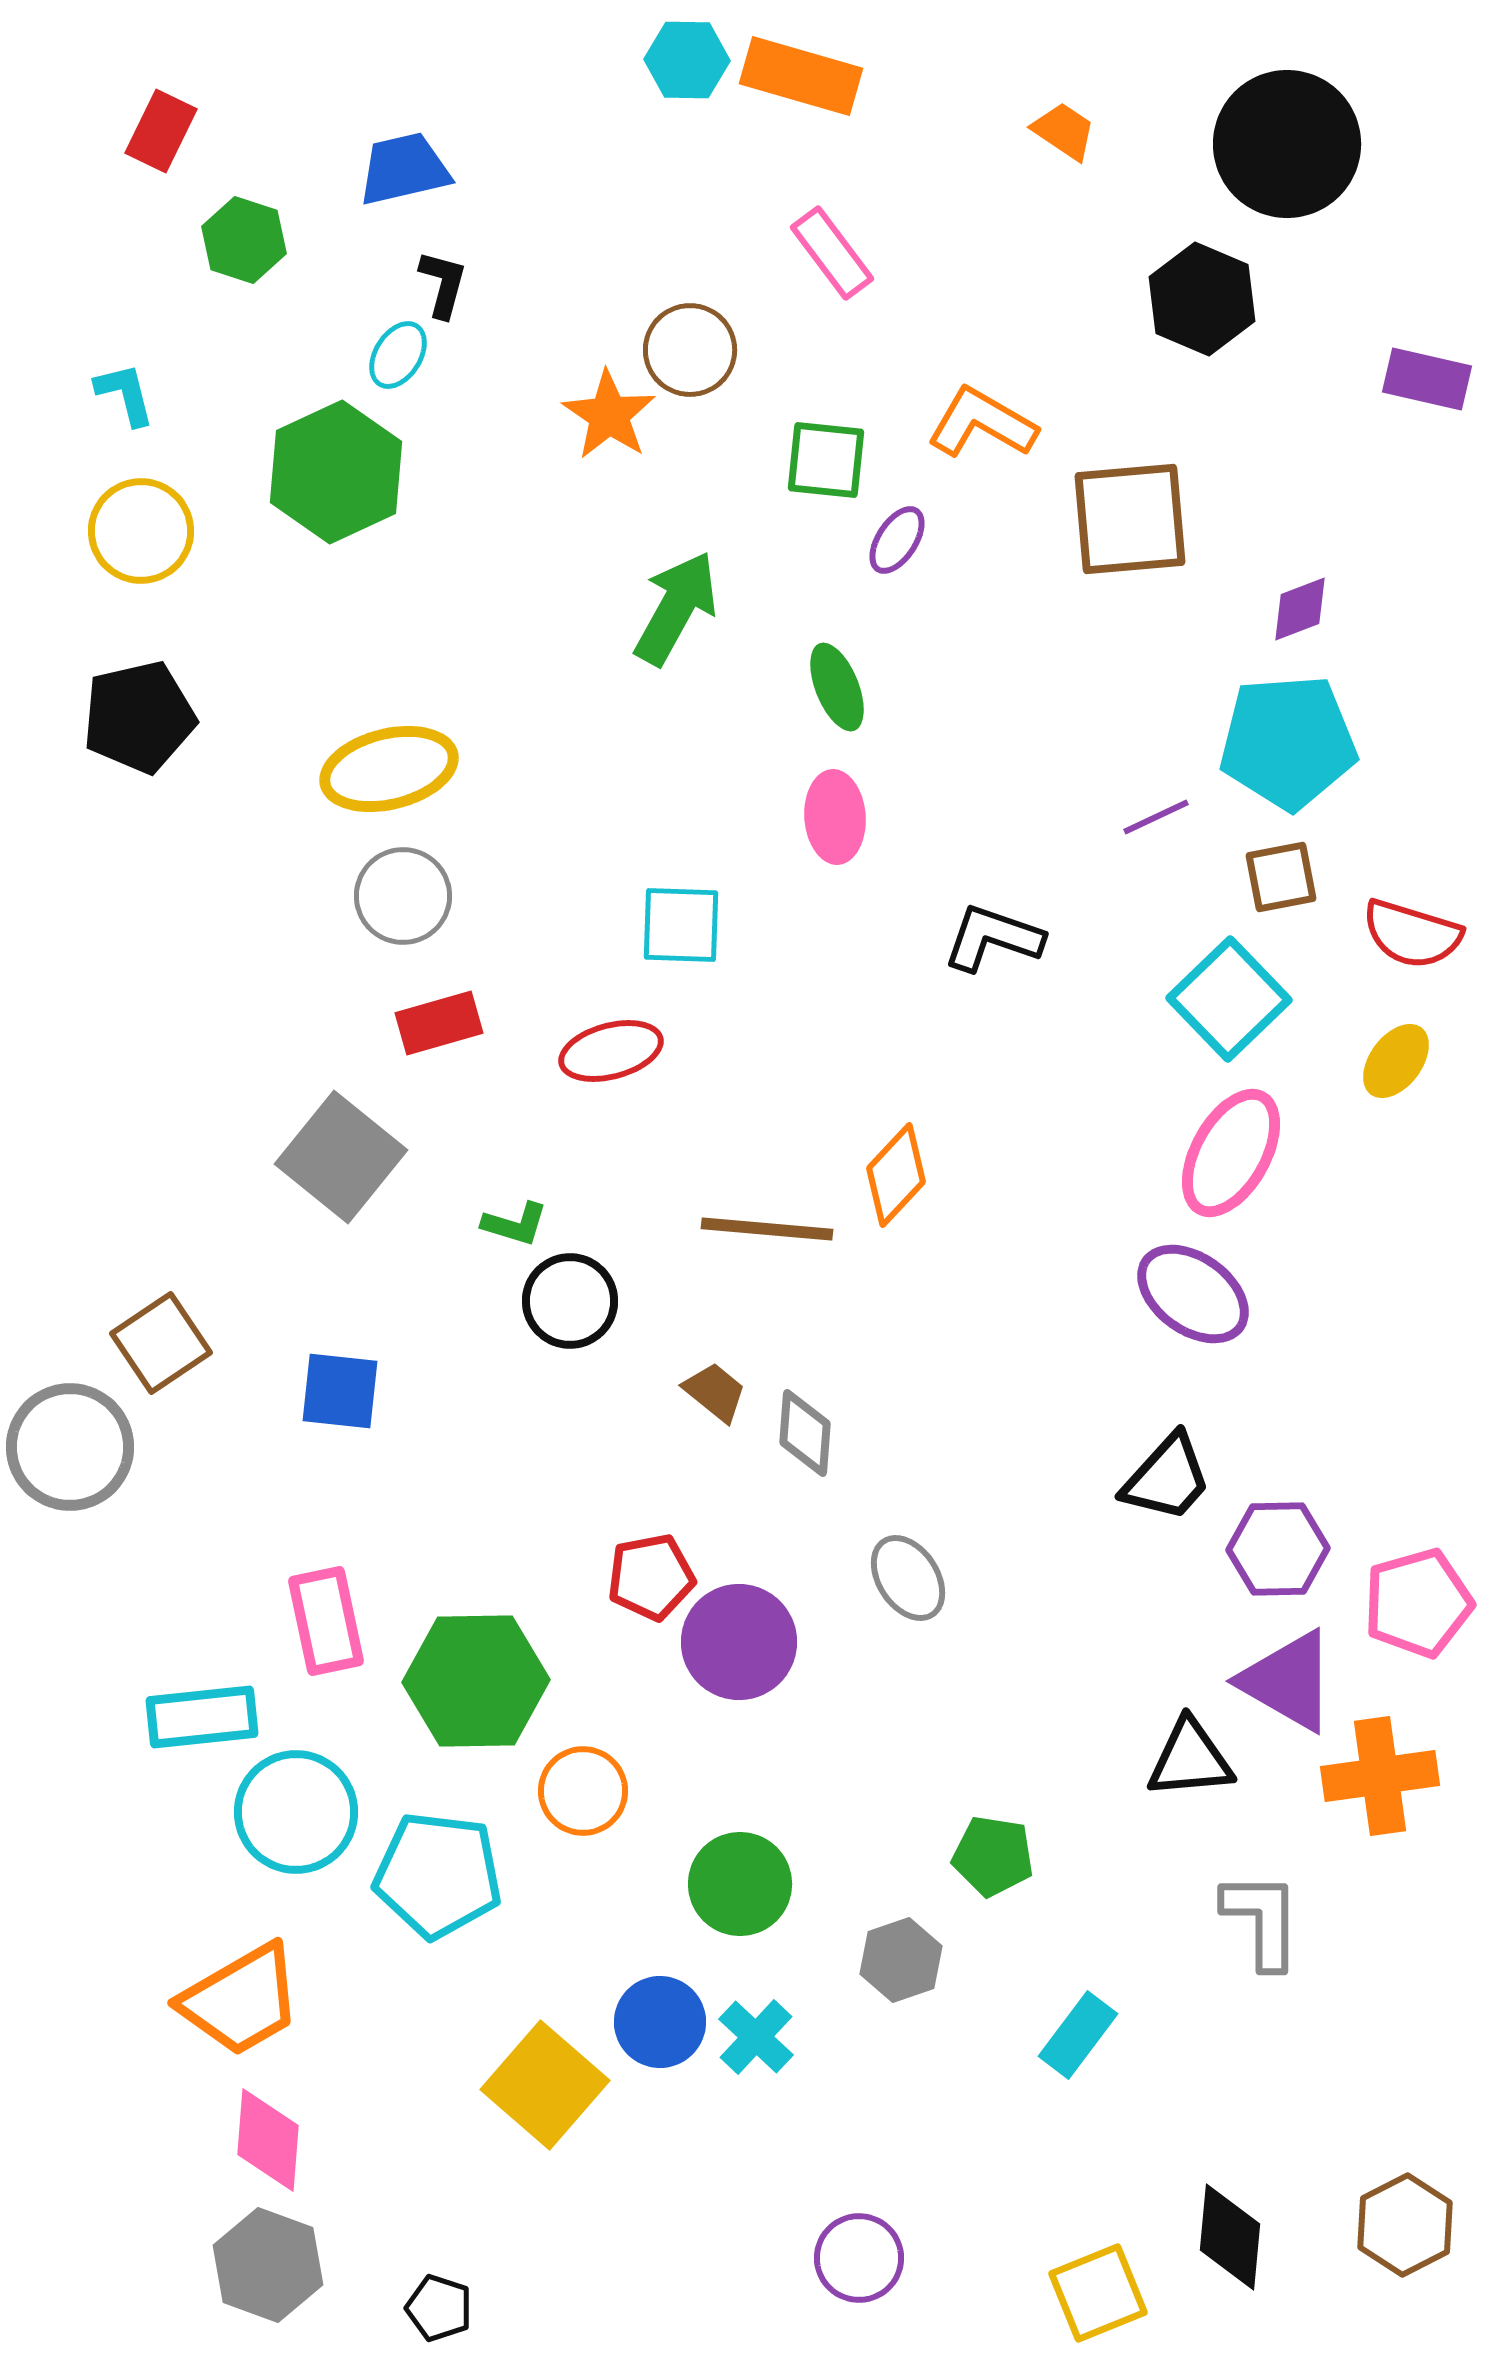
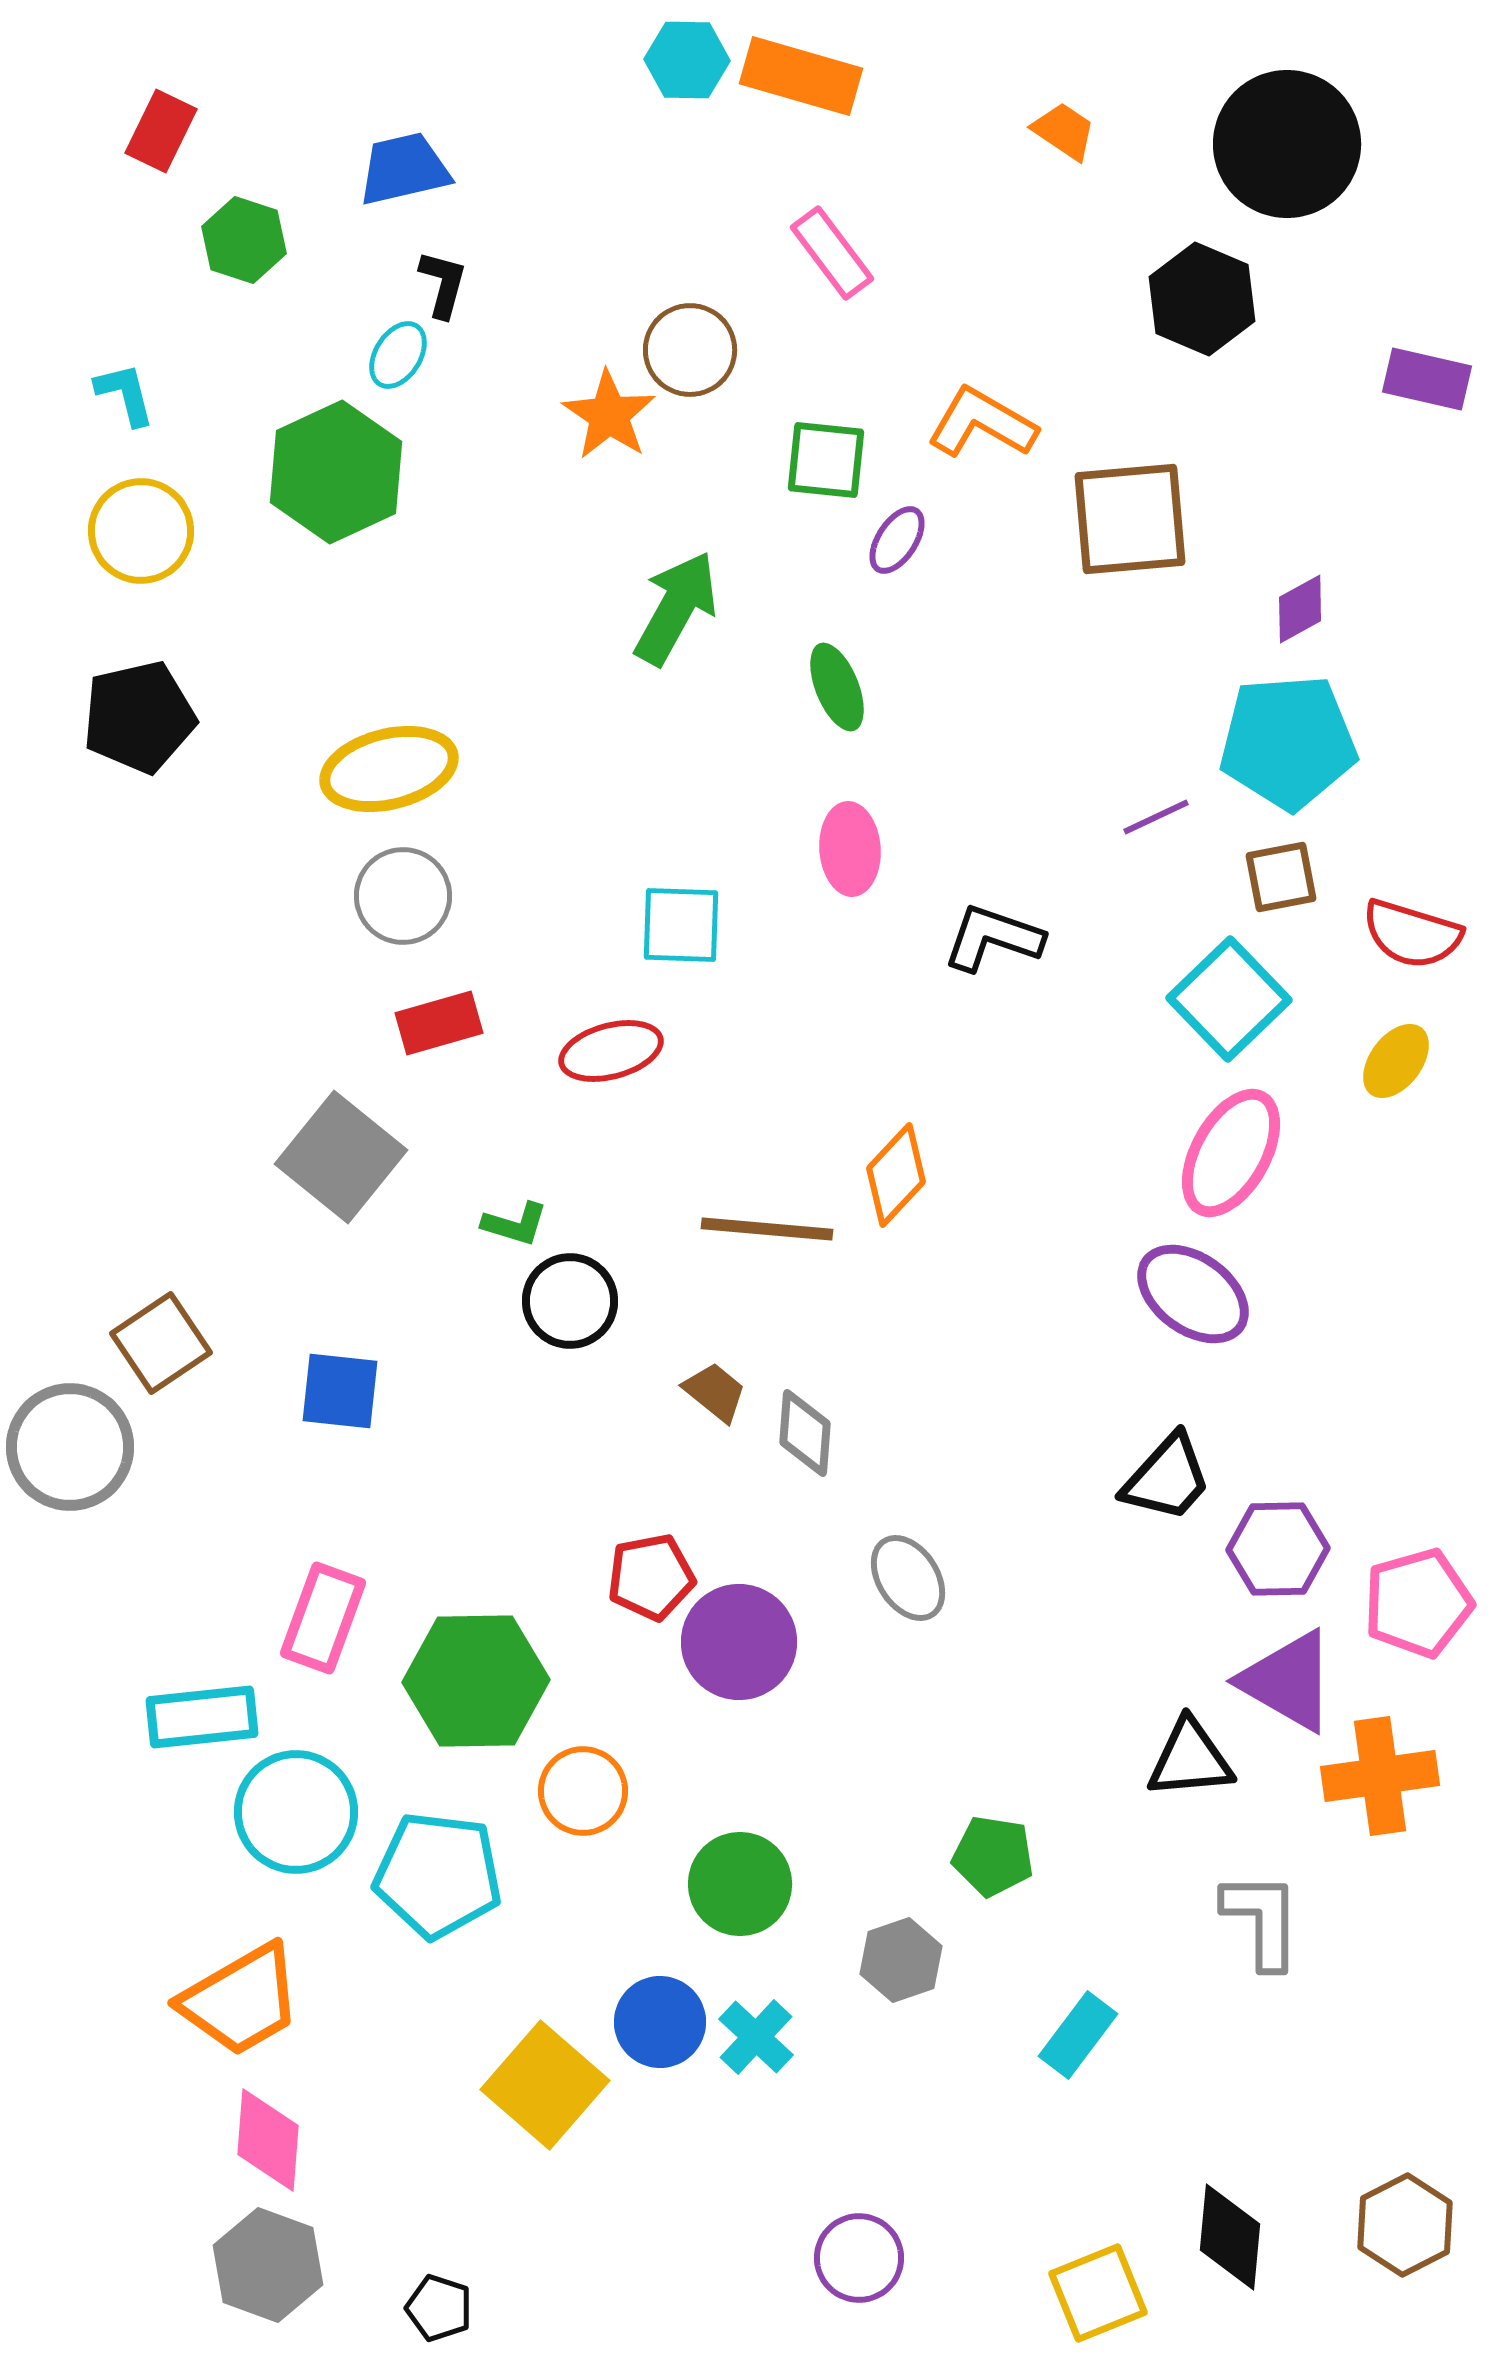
purple diamond at (1300, 609): rotated 8 degrees counterclockwise
pink ellipse at (835, 817): moved 15 px right, 32 px down
pink rectangle at (326, 1621): moved 3 px left, 3 px up; rotated 32 degrees clockwise
